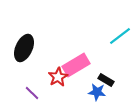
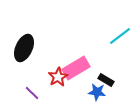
pink rectangle: moved 3 px down
